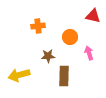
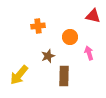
brown star: rotated 16 degrees counterclockwise
yellow arrow: rotated 35 degrees counterclockwise
